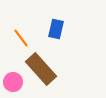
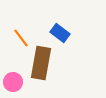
blue rectangle: moved 4 px right, 4 px down; rotated 66 degrees counterclockwise
brown rectangle: moved 6 px up; rotated 52 degrees clockwise
